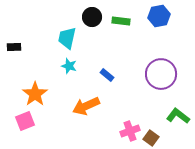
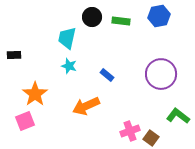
black rectangle: moved 8 px down
